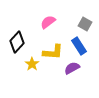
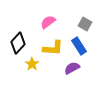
black diamond: moved 1 px right, 1 px down
yellow L-shape: moved 4 px up
